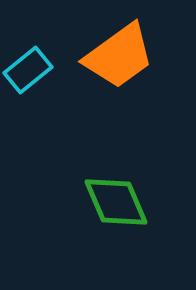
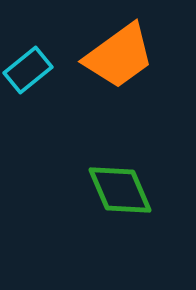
green diamond: moved 4 px right, 12 px up
